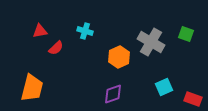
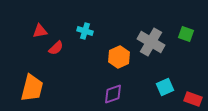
cyan square: moved 1 px right
